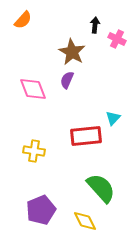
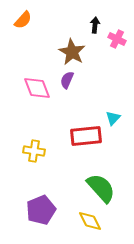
pink diamond: moved 4 px right, 1 px up
yellow diamond: moved 5 px right
